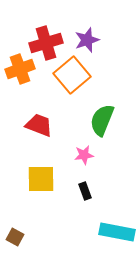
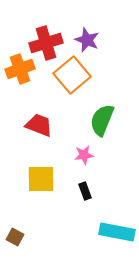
purple star: rotated 30 degrees counterclockwise
